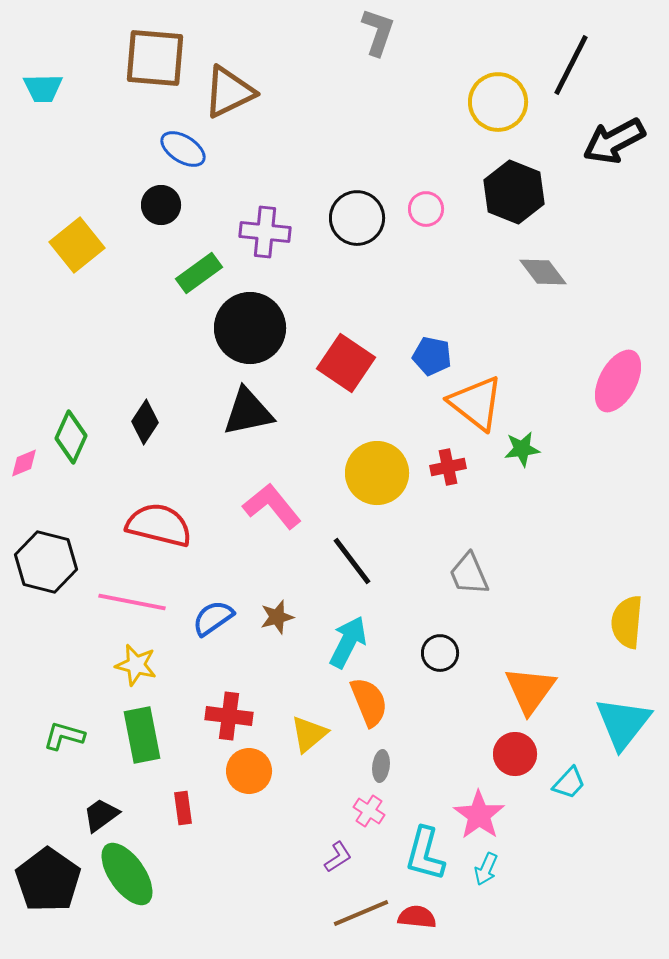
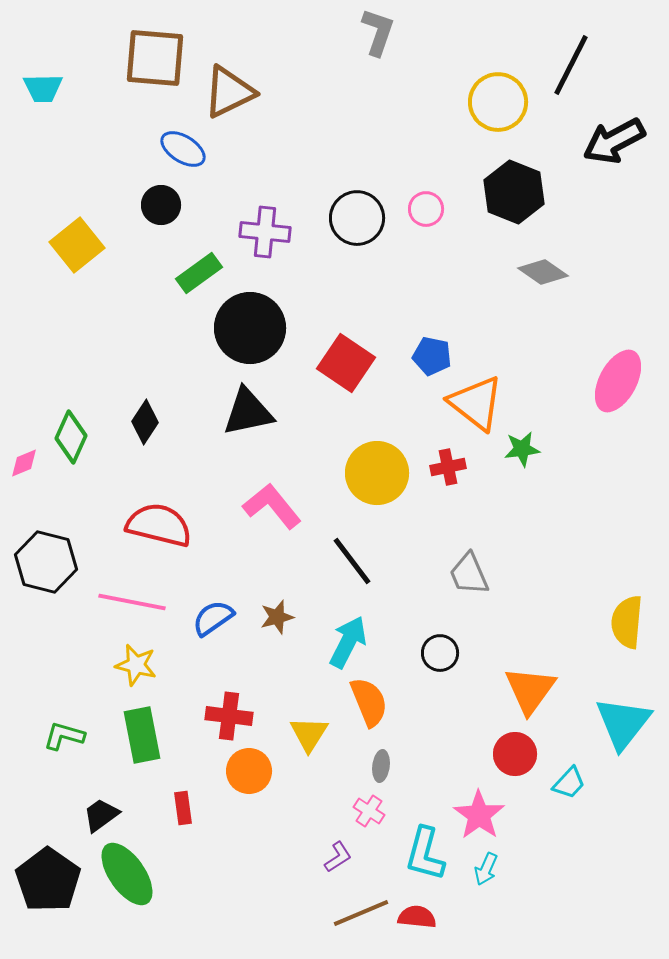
gray diamond at (543, 272): rotated 18 degrees counterclockwise
yellow triangle at (309, 734): rotated 18 degrees counterclockwise
